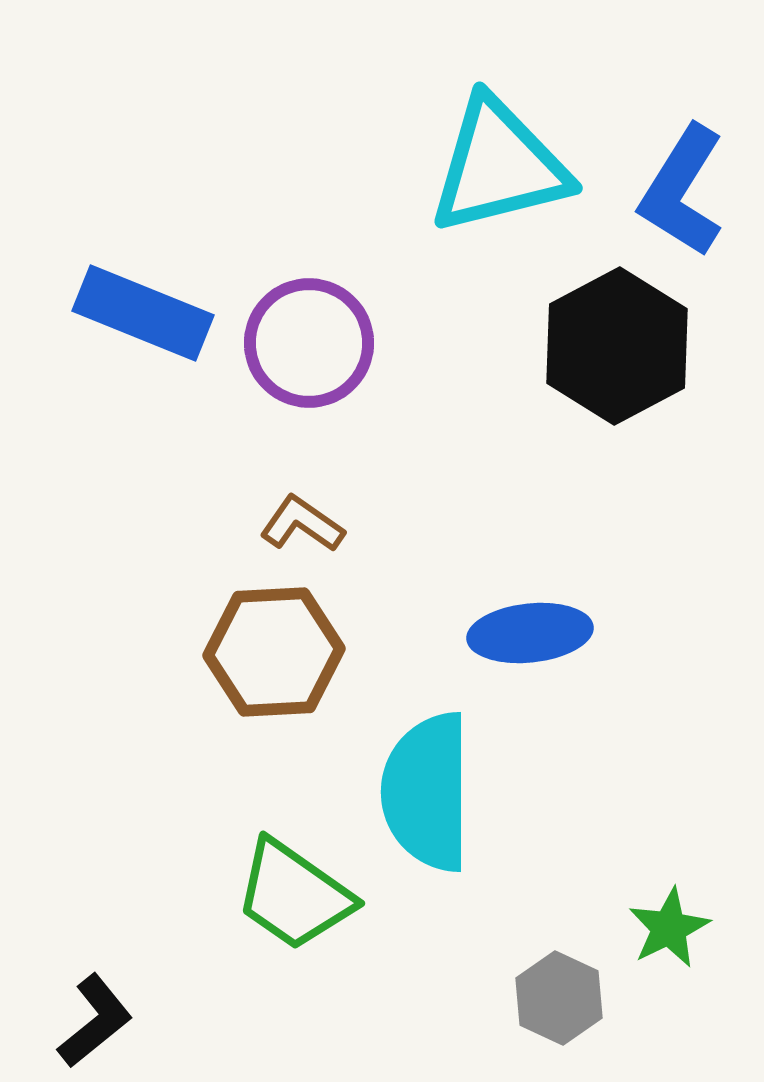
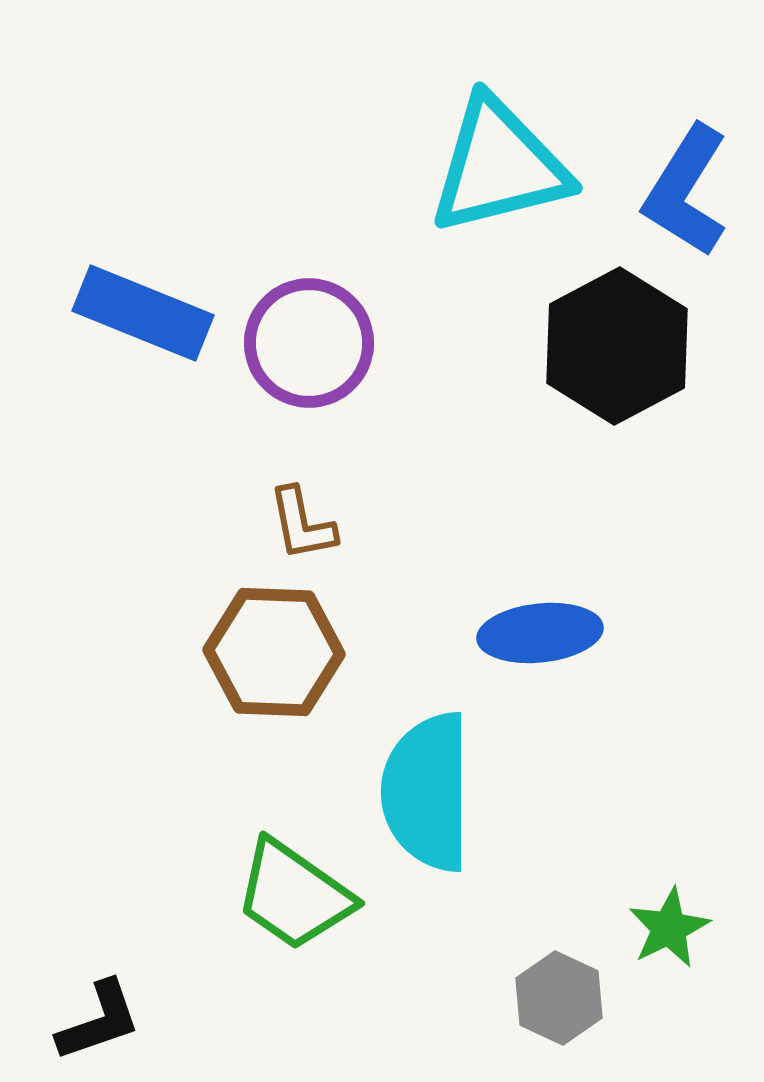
blue L-shape: moved 4 px right
brown L-shape: rotated 136 degrees counterclockwise
blue ellipse: moved 10 px right
brown hexagon: rotated 5 degrees clockwise
black L-shape: moved 4 px right; rotated 20 degrees clockwise
